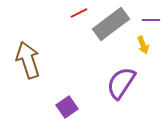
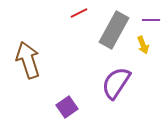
gray rectangle: moved 3 px right, 6 px down; rotated 24 degrees counterclockwise
purple semicircle: moved 5 px left
